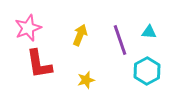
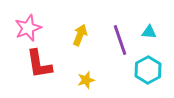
cyan hexagon: moved 1 px right, 1 px up
